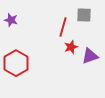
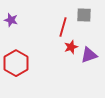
purple triangle: moved 1 px left, 1 px up
